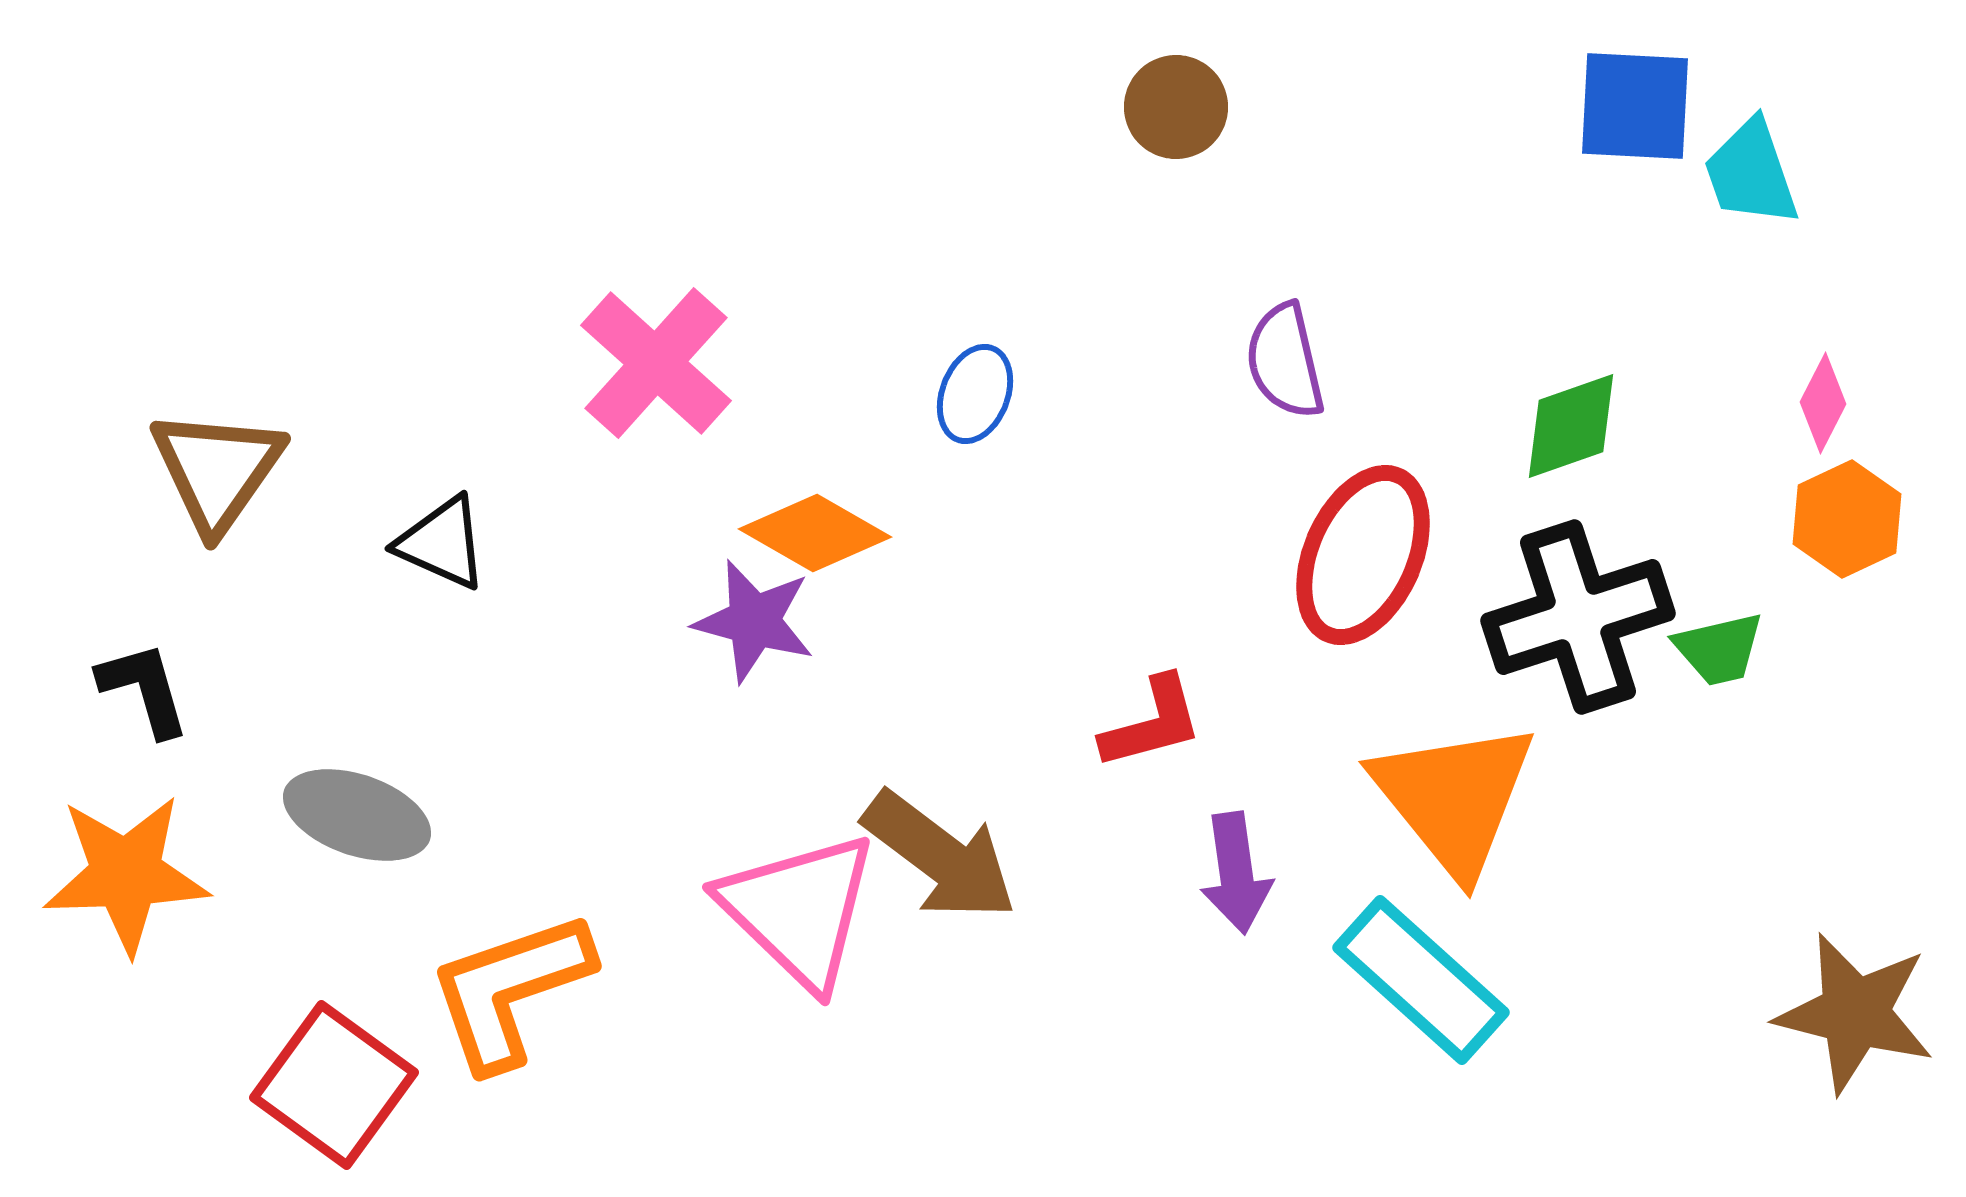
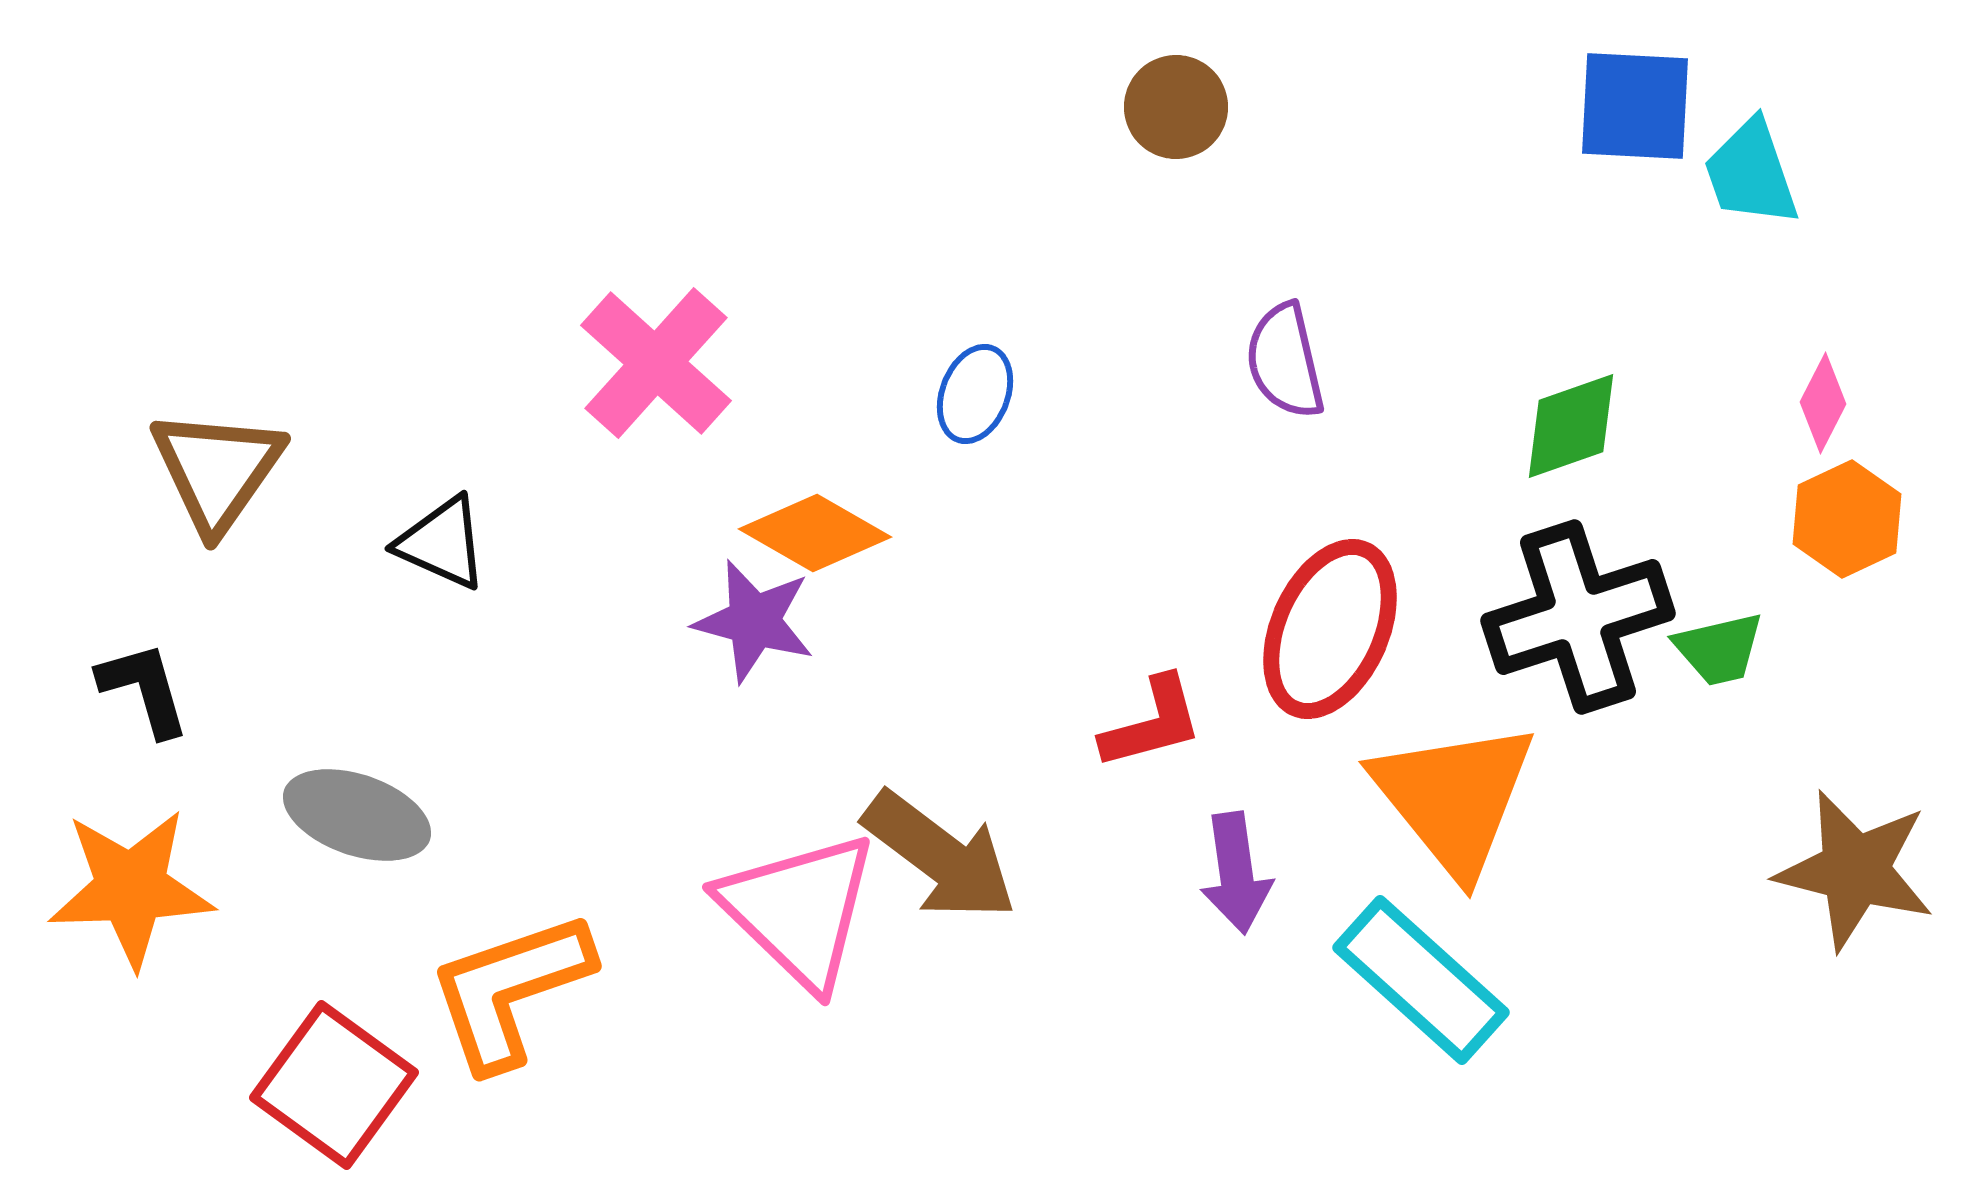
red ellipse: moved 33 px left, 74 px down
orange star: moved 5 px right, 14 px down
brown star: moved 143 px up
